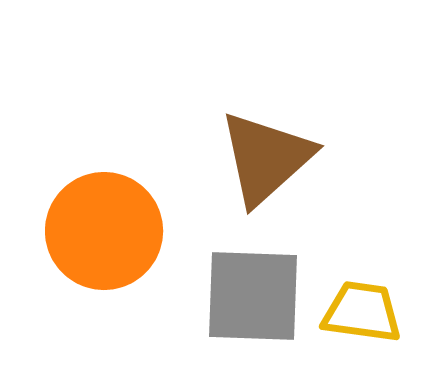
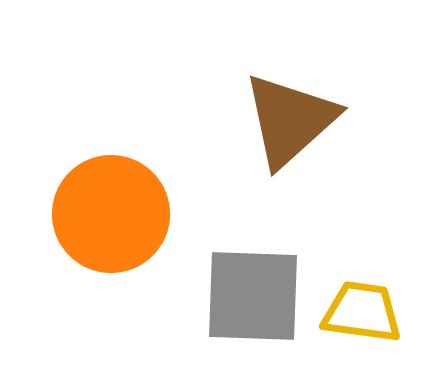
brown triangle: moved 24 px right, 38 px up
orange circle: moved 7 px right, 17 px up
